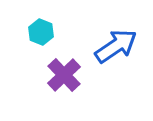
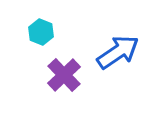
blue arrow: moved 2 px right, 6 px down
